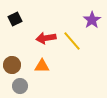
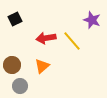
purple star: rotated 18 degrees counterclockwise
orange triangle: rotated 42 degrees counterclockwise
